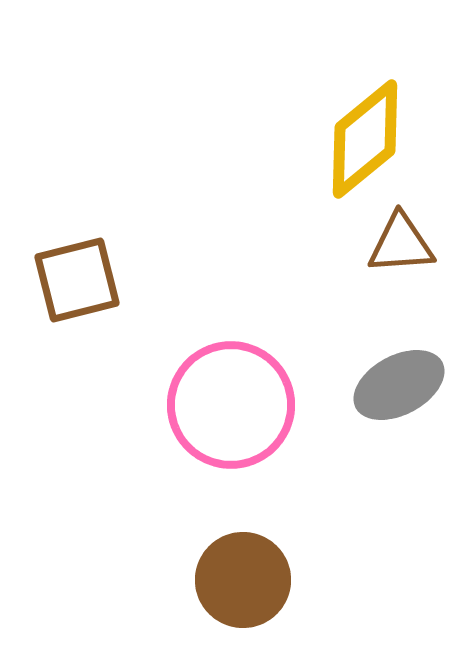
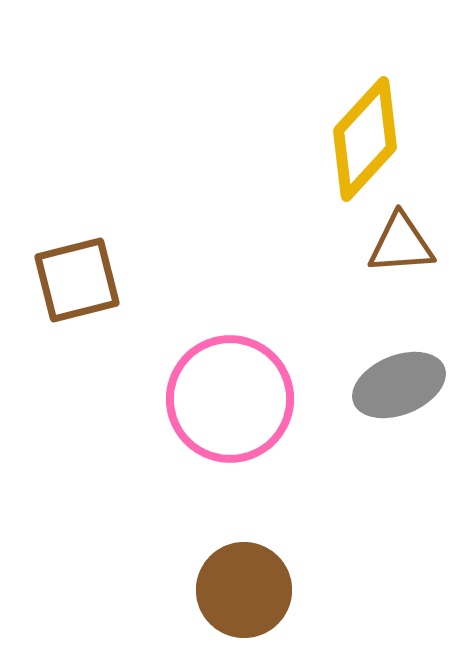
yellow diamond: rotated 8 degrees counterclockwise
gray ellipse: rotated 6 degrees clockwise
pink circle: moved 1 px left, 6 px up
brown circle: moved 1 px right, 10 px down
